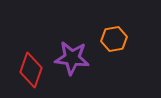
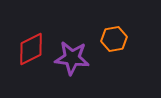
red diamond: moved 21 px up; rotated 44 degrees clockwise
